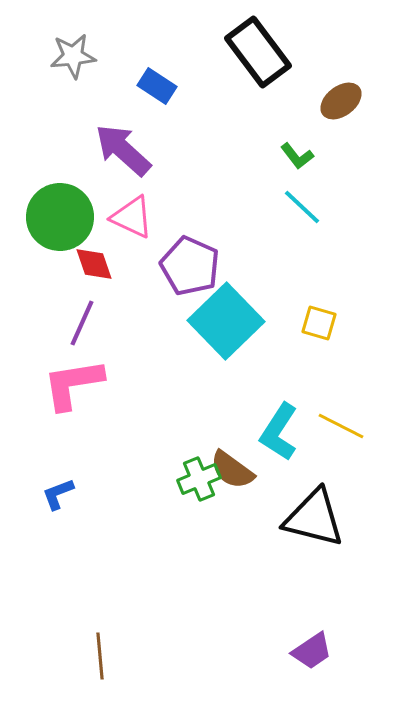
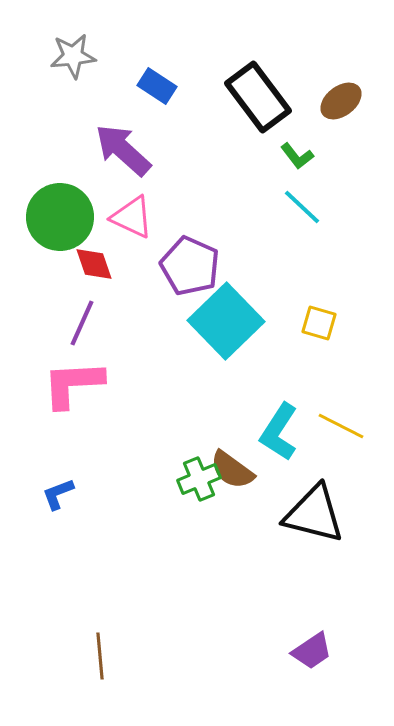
black rectangle: moved 45 px down
pink L-shape: rotated 6 degrees clockwise
black triangle: moved 4 px up
